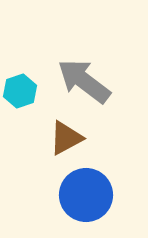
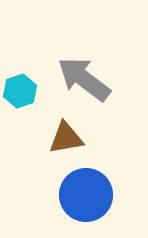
gray arrow: moved 2 px up
brown triangle: rotated 18 degrees clockwise
